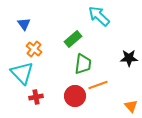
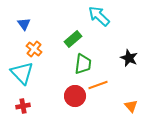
black star: rotated 24 degrees clockwise
red cross: moved 13 px left, 9 px down
